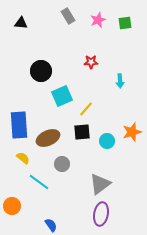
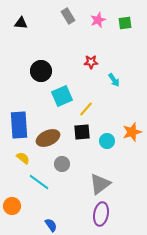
cyan arrow: moved 6 px left, 1 px up; rotated 32 degrees counterclockwise
